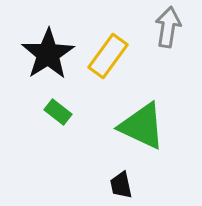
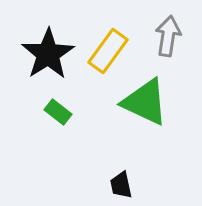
gray arrow: moved 9 px down
yellow rectangle: moved 5 px up
green triangle: moved 3 px right, 24 px up
